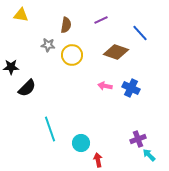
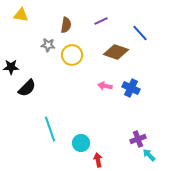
purple line: moved 1 px down
